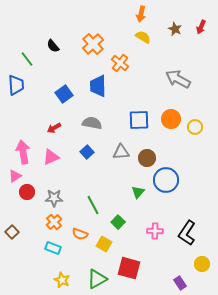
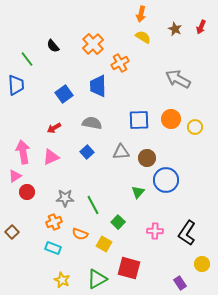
orange cross at (120, 63): rotated 24 degrees clockwise
gray star at (54, 198): moved 11 px right
orange cross at (54, 222): rotated 21 degrees clockwise
